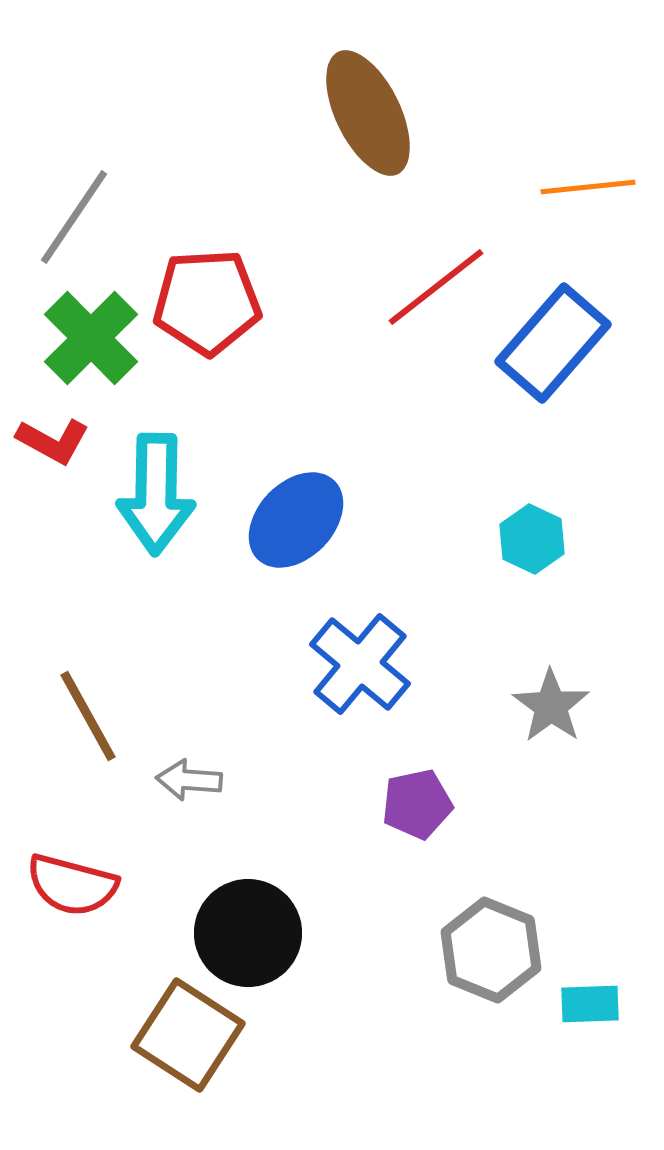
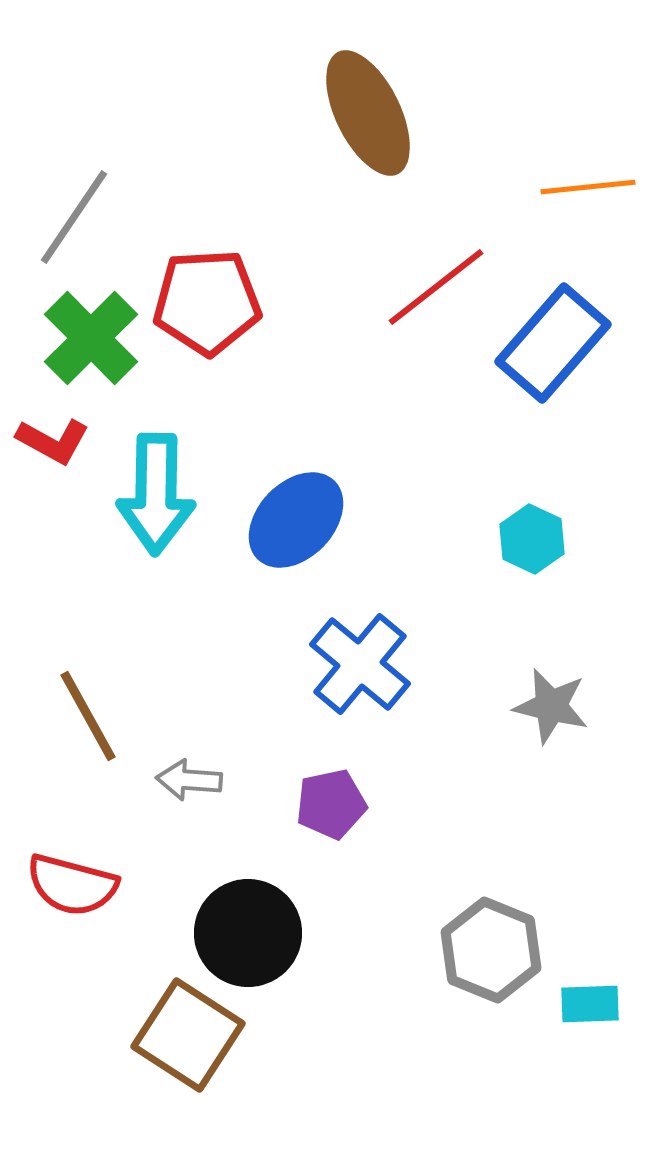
gray star: rotated 22 degrees counterclockwise
purple pentagon: moved 86 px left
